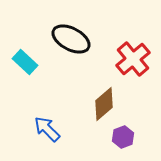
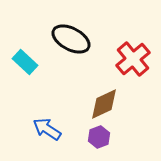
brown diamond: rotated 16 degrees clockwise
blue arrow: rotated 12 degrees counterclockwise
purple hexagon: moved 24 px left
